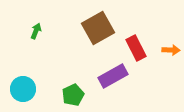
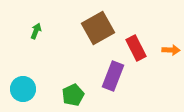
purple rectangle: rotated 40 degrees counterclockwise
